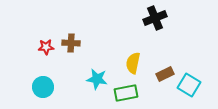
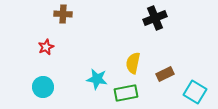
brown cross: moved 8 px left, 29 px up
red star: rotated 21 degrees counterclockwise
cyan square: moved 6 px right, 7 px down
